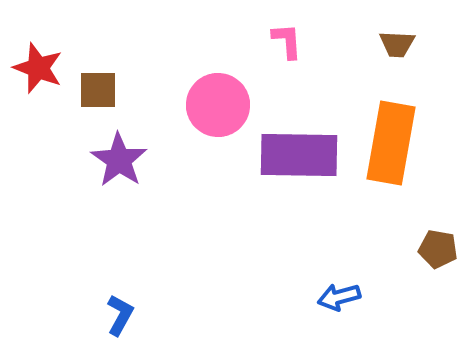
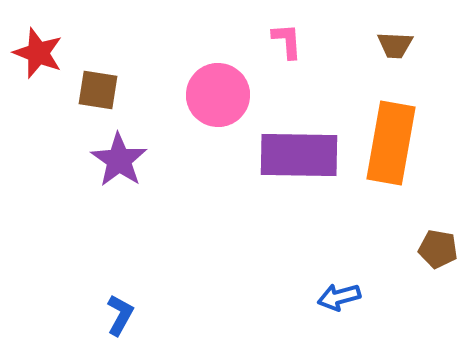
brown trapezoid: moved 2 px left, 1 px down
red star: moved 15 px up
brown square: rotated 9 degrees clockwise
pink circle: moved 10 px up
